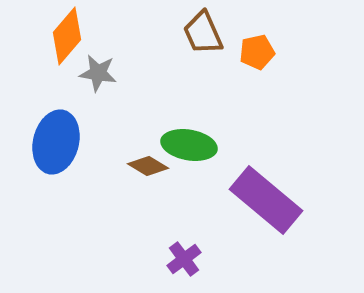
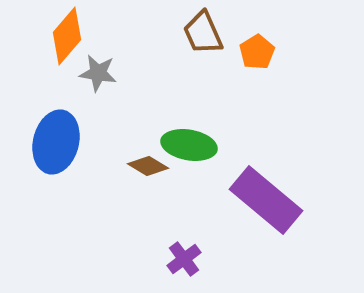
orange pentagon: rotated 20 degrees counterclockwise
